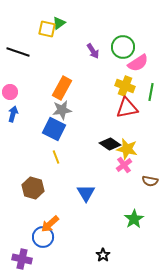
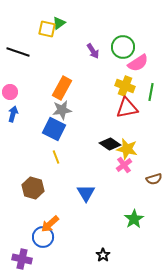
brown semicircle: moved 4 px right, 2 px up; rotated 28 degrees counterclockwise
